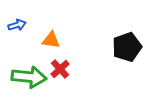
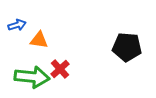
orange triangle: moved 12 px left
black pentagon: rotated 24 degrees clockwise
green arrow: moved 3 px right
